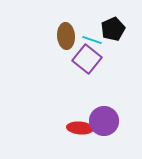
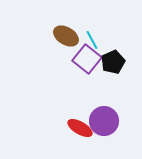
black pentagon: moved 33 px down
brown ellipse: rotated 55 degrees counterclockwise
cyan line: rotated 42 degrees clockwise
red ellipse: rotated 25 degrees clockwise
